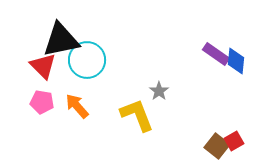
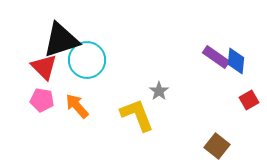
black triangle: rotated 6 degrees counterclockwise
purple rectangle: moved 3 px down
red triangle: moved 1 px right, 1 px down
pink pentagon: moved 2 px up
red square: moved 15 px right, 41 px up
